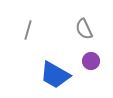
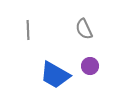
gray line: rotated 18 degrees counterclockwise
purple circle: moved 1 px left, 5 px down
